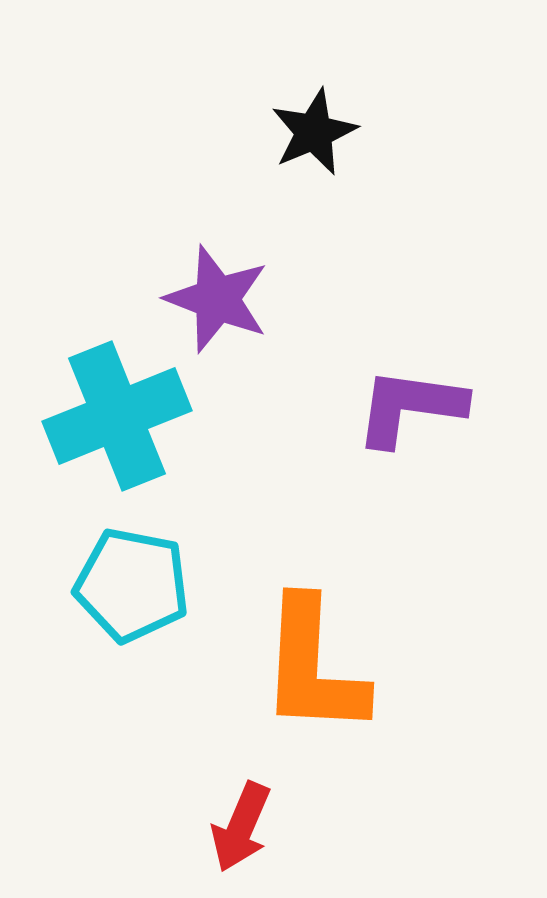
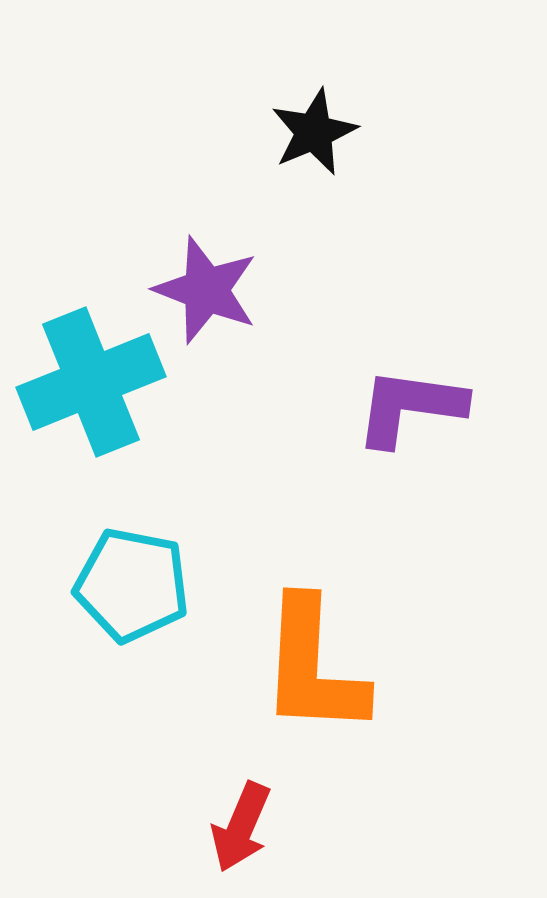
purple star: moved 11 px left, 9 px up
cyan cross: moved 26 px left, 34 px up
